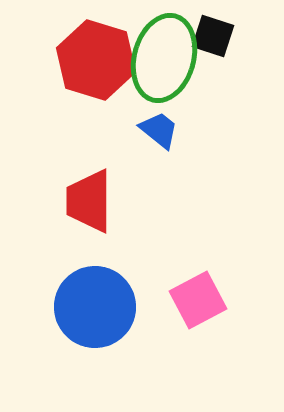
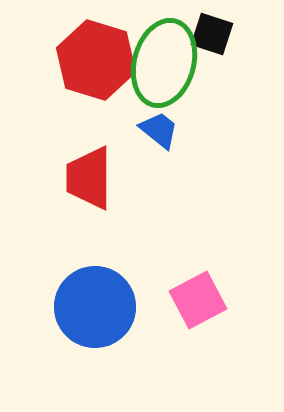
black square: moved 1 px left, 2 px up
green ellipse: moved 5 px down
red trapezoid: moved 23 px up
